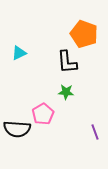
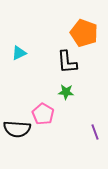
orange pentagon: moved 1 px up
pink pentagon: rotated 10 degrees counterclockwise
